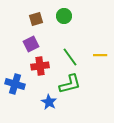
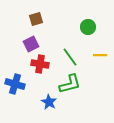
green circle: moved 24 px right, 11 px down
red cross: moved 2 px up; rotated 18 degrees clockwise
